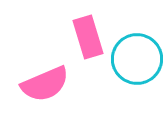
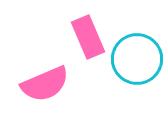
pink rectangle: rotated 6 degrees counterclockwise
